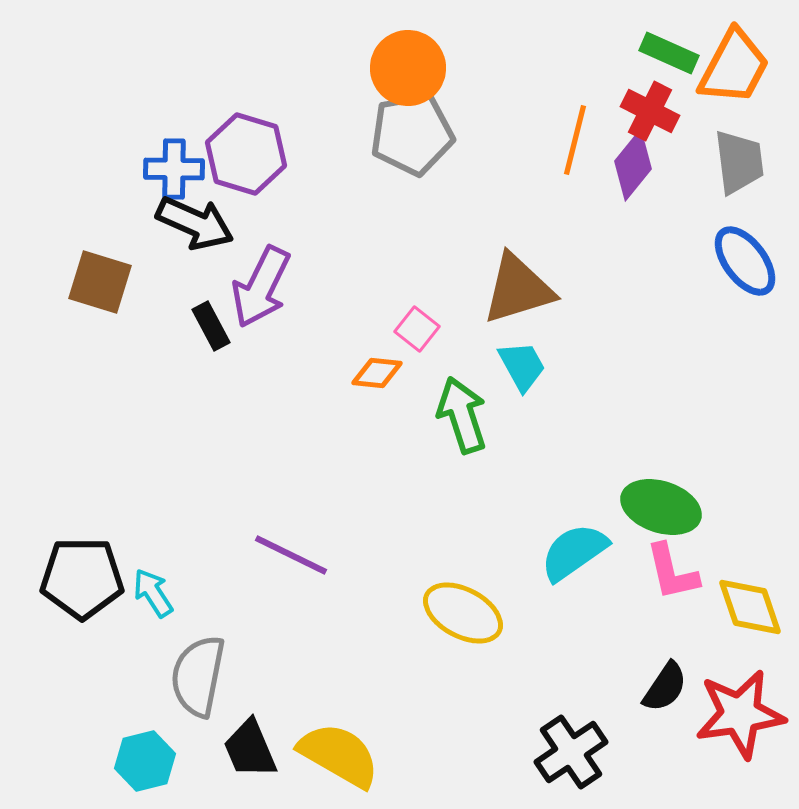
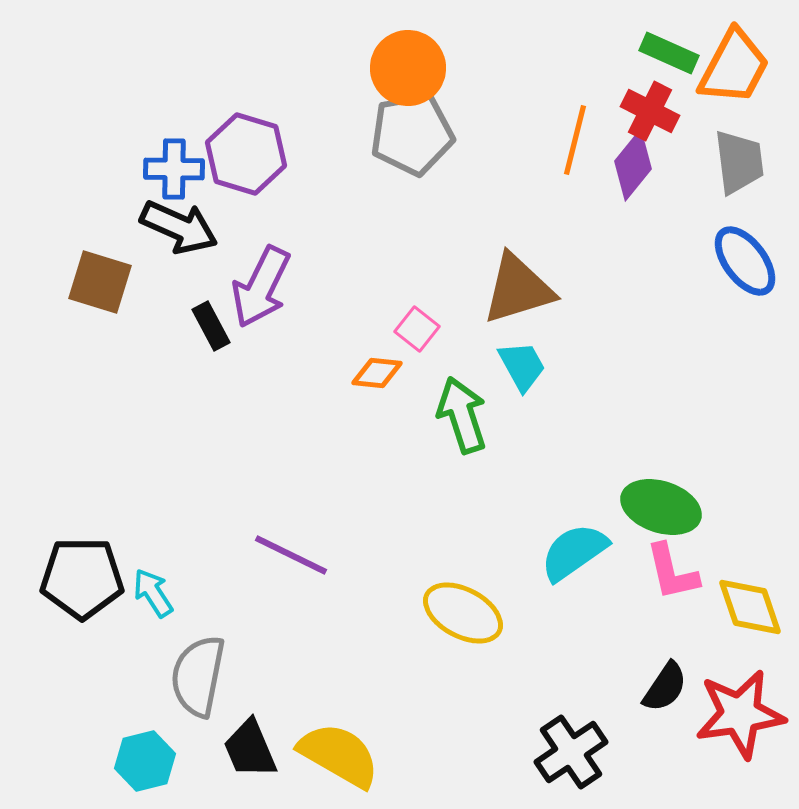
black arrow: moved 16 px left, 4 px down
